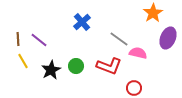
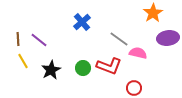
purple ellipse: rotated 60 degrees clockwise
green circle: moved 7 px right, 2 px down
